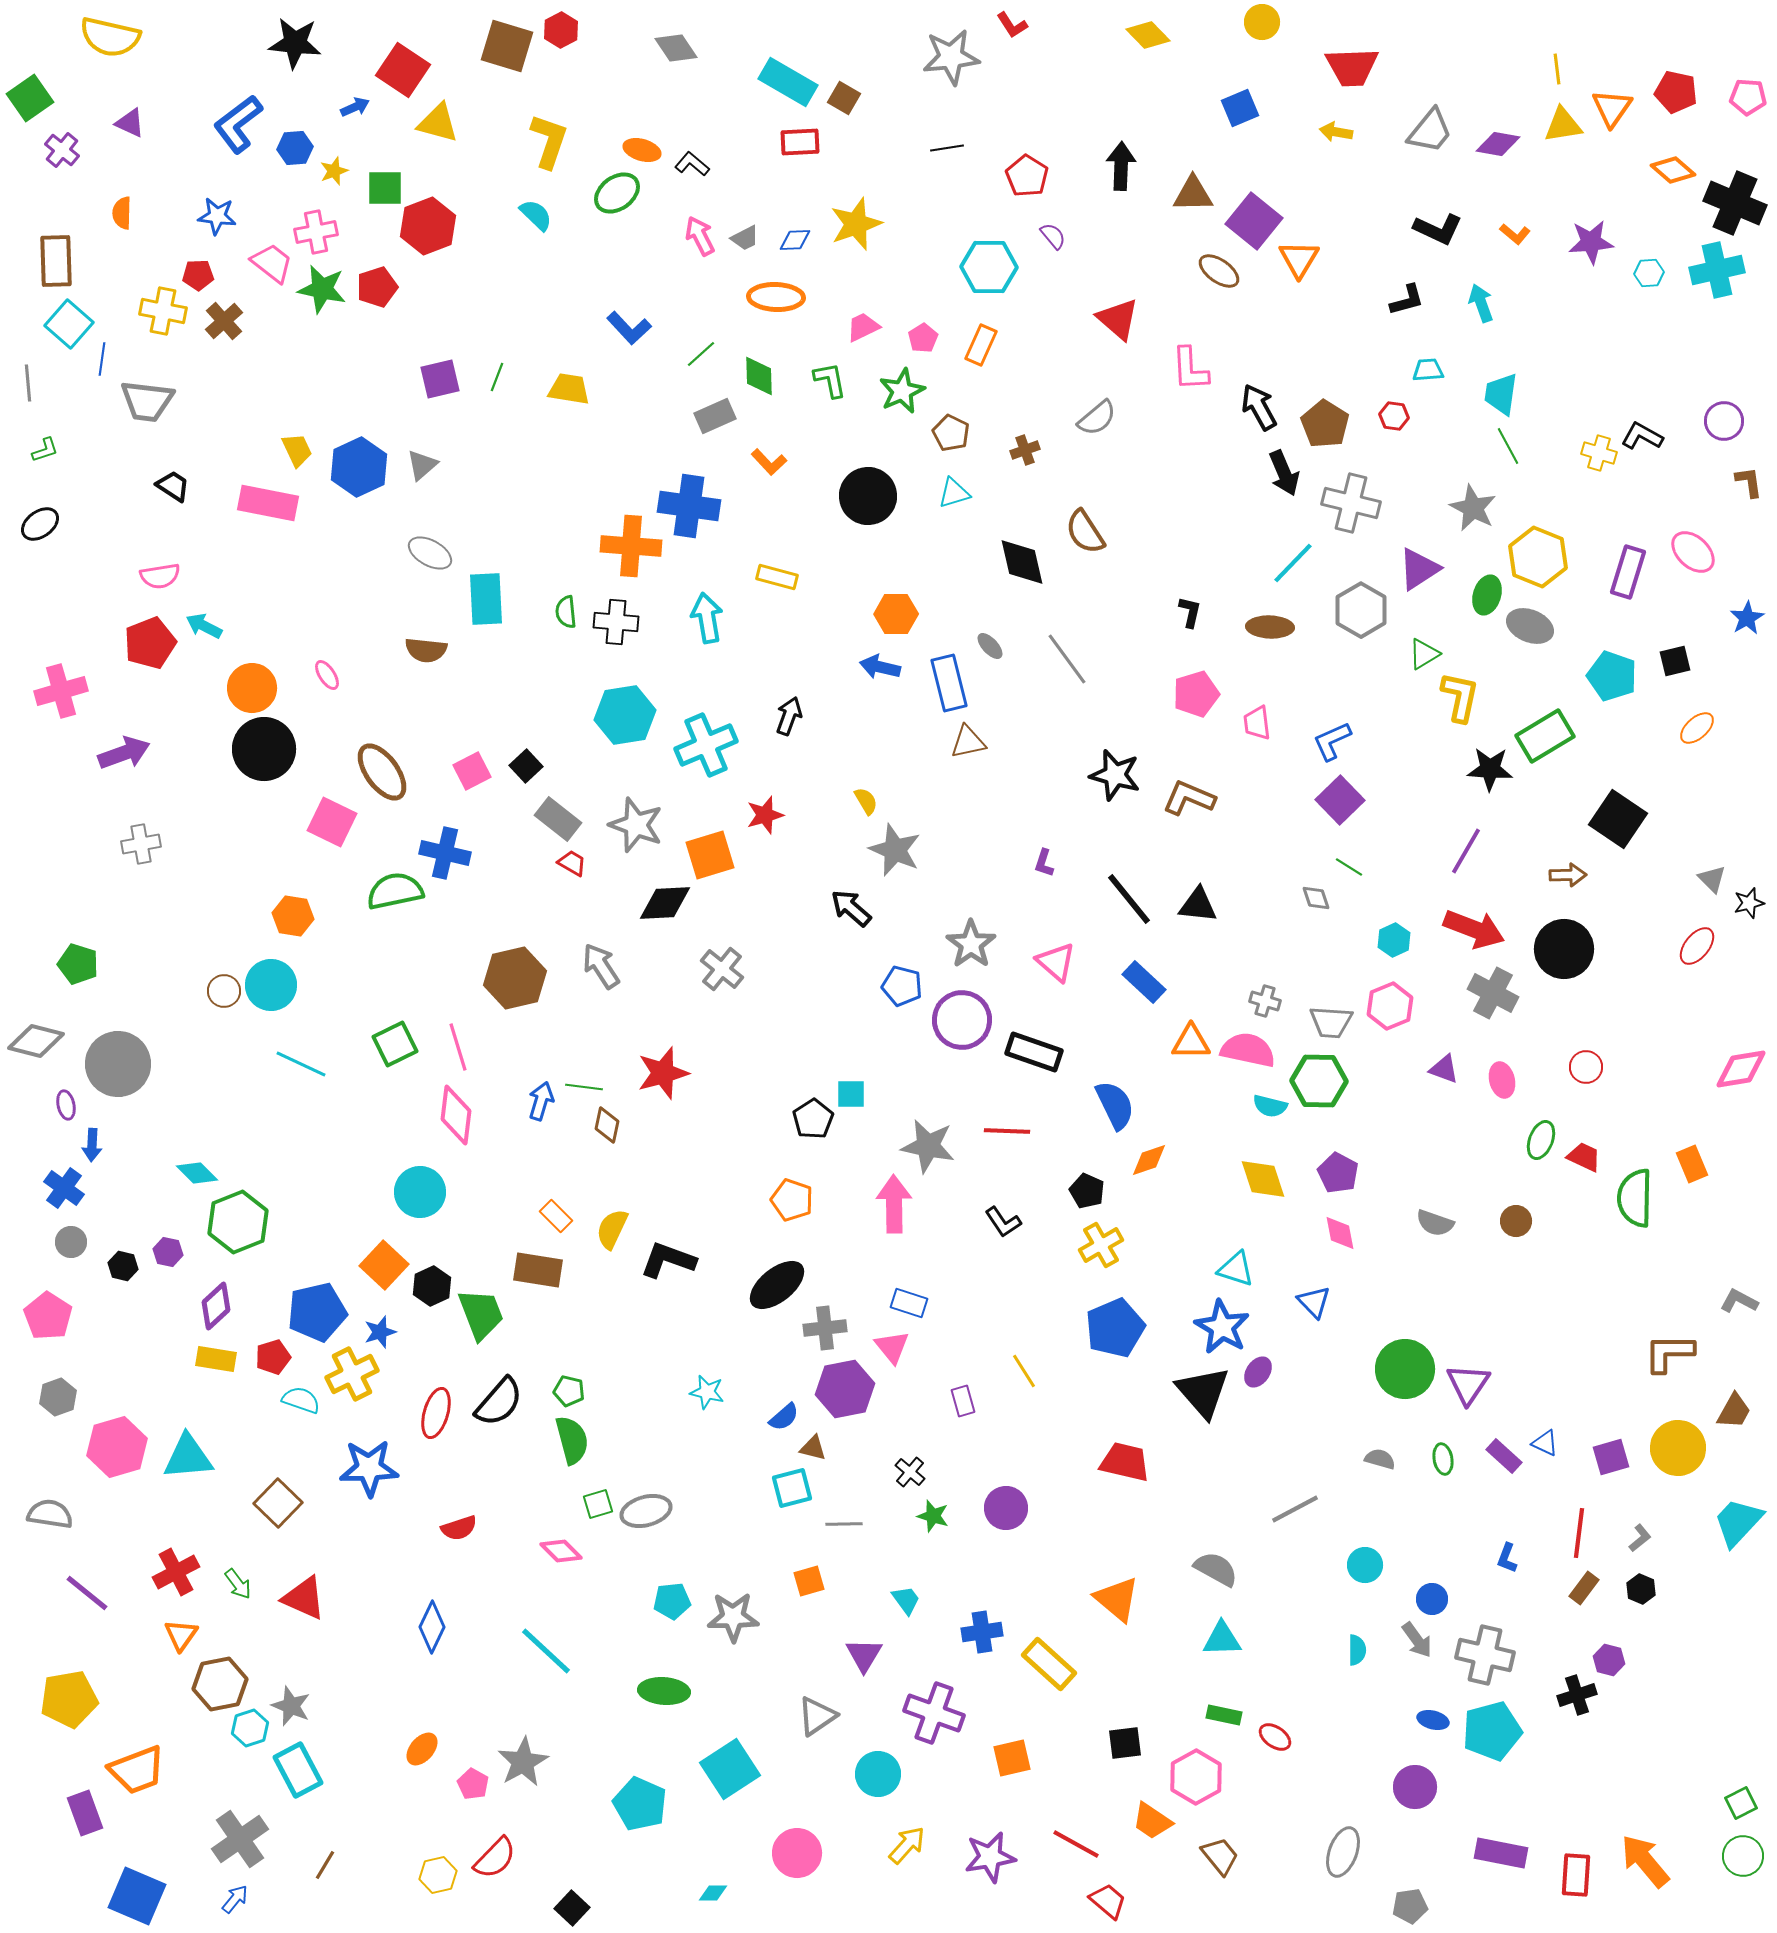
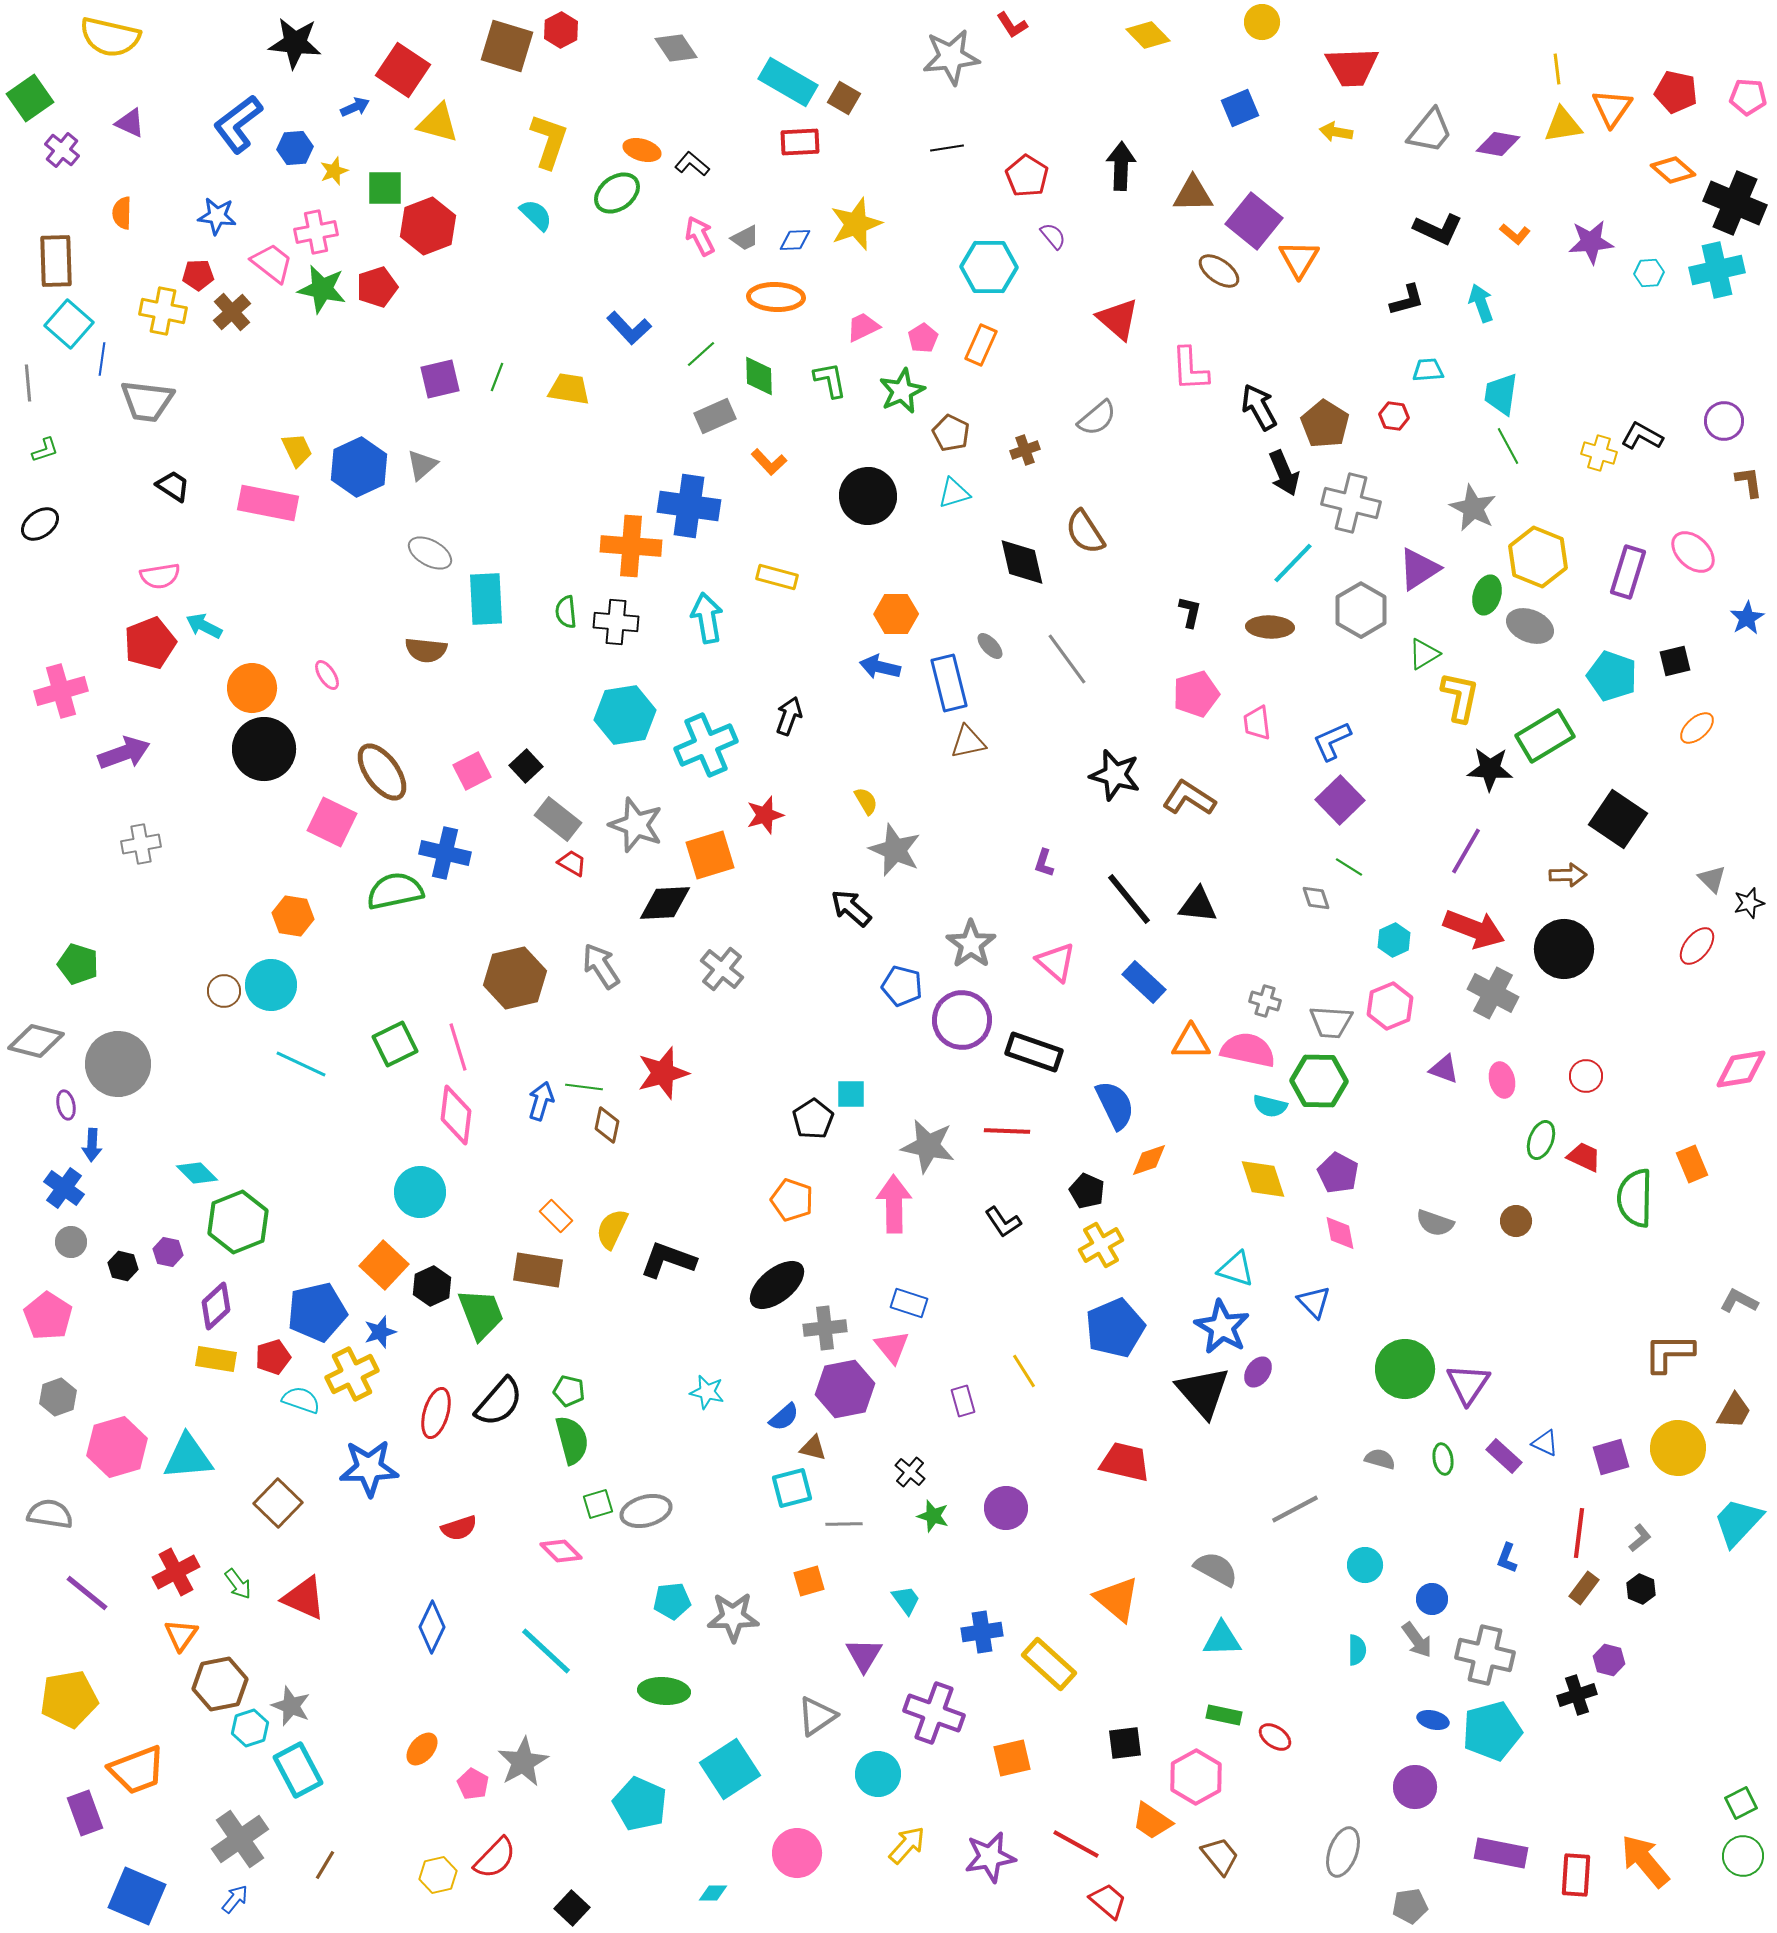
brown cross at (224, 321): moved 8 px right, 9 px up
brown L-shape at (1189, 798): rotated 10 degrees clockwise
red circle at (1586, 1067): moved 9 px down
